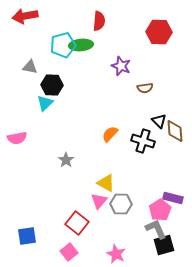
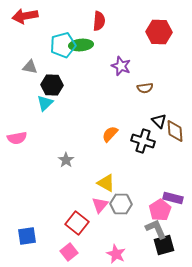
pink triangle: moved 1 px right, 4 px down
